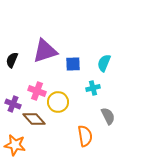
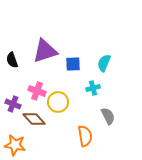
black semicircle: rotated 42 degrees counterclockwise
